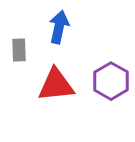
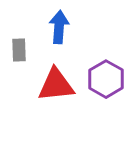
blue arrow: rotated 8 degrees counterclockwise
purple hexagon: moved 5 px left, 2 px up
